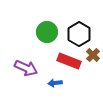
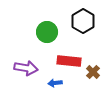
black hexagon: moved 4 px right, 13 px up
brown cross: moved 17 px down
red rectangle: rotated 15 degrees counterclockwise
purple arrow: rotated 15 degrees counterclockwise
